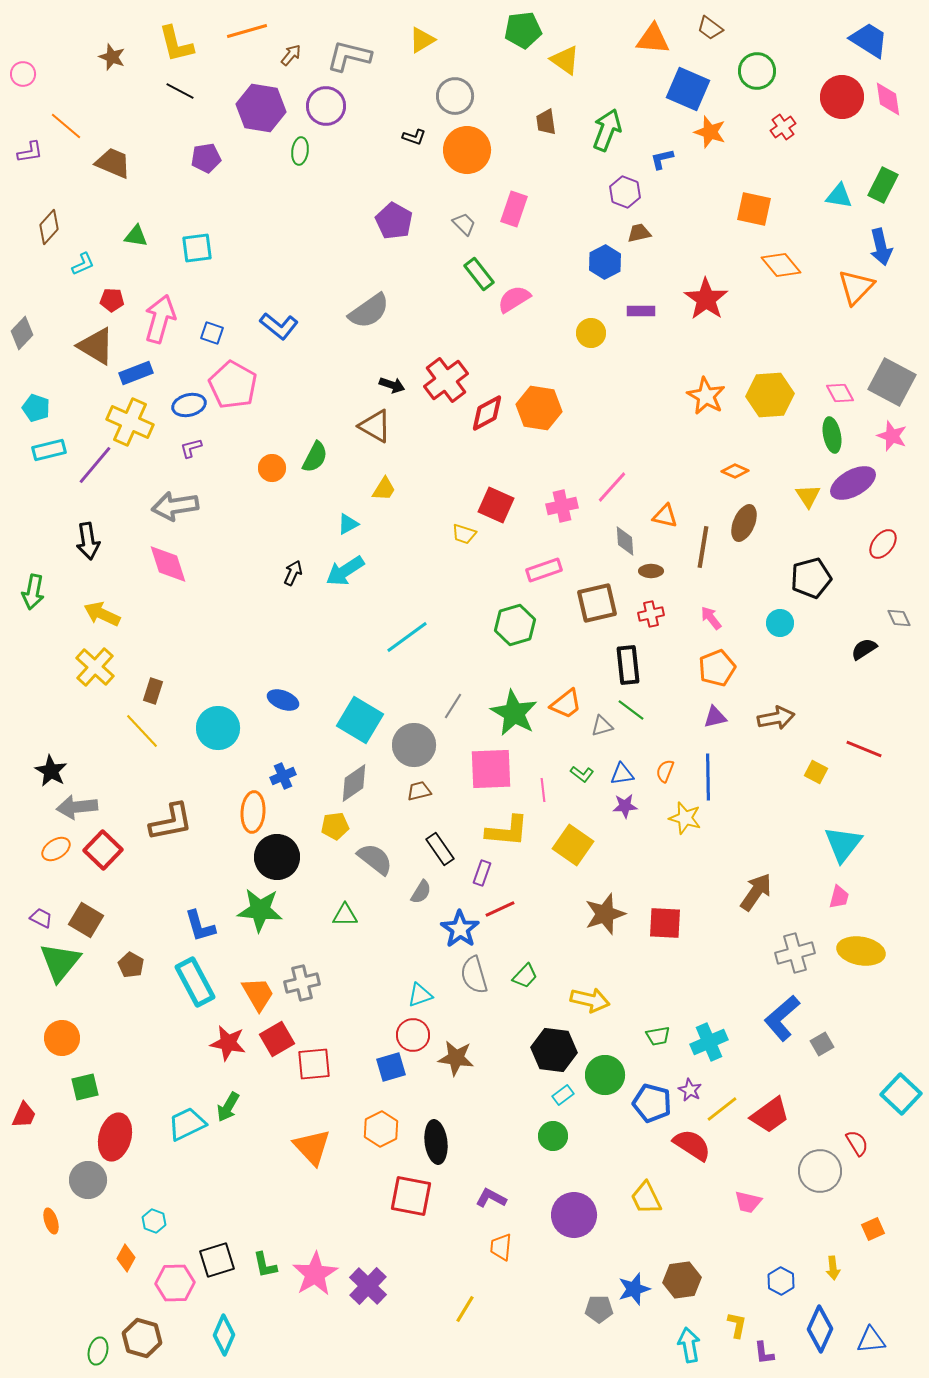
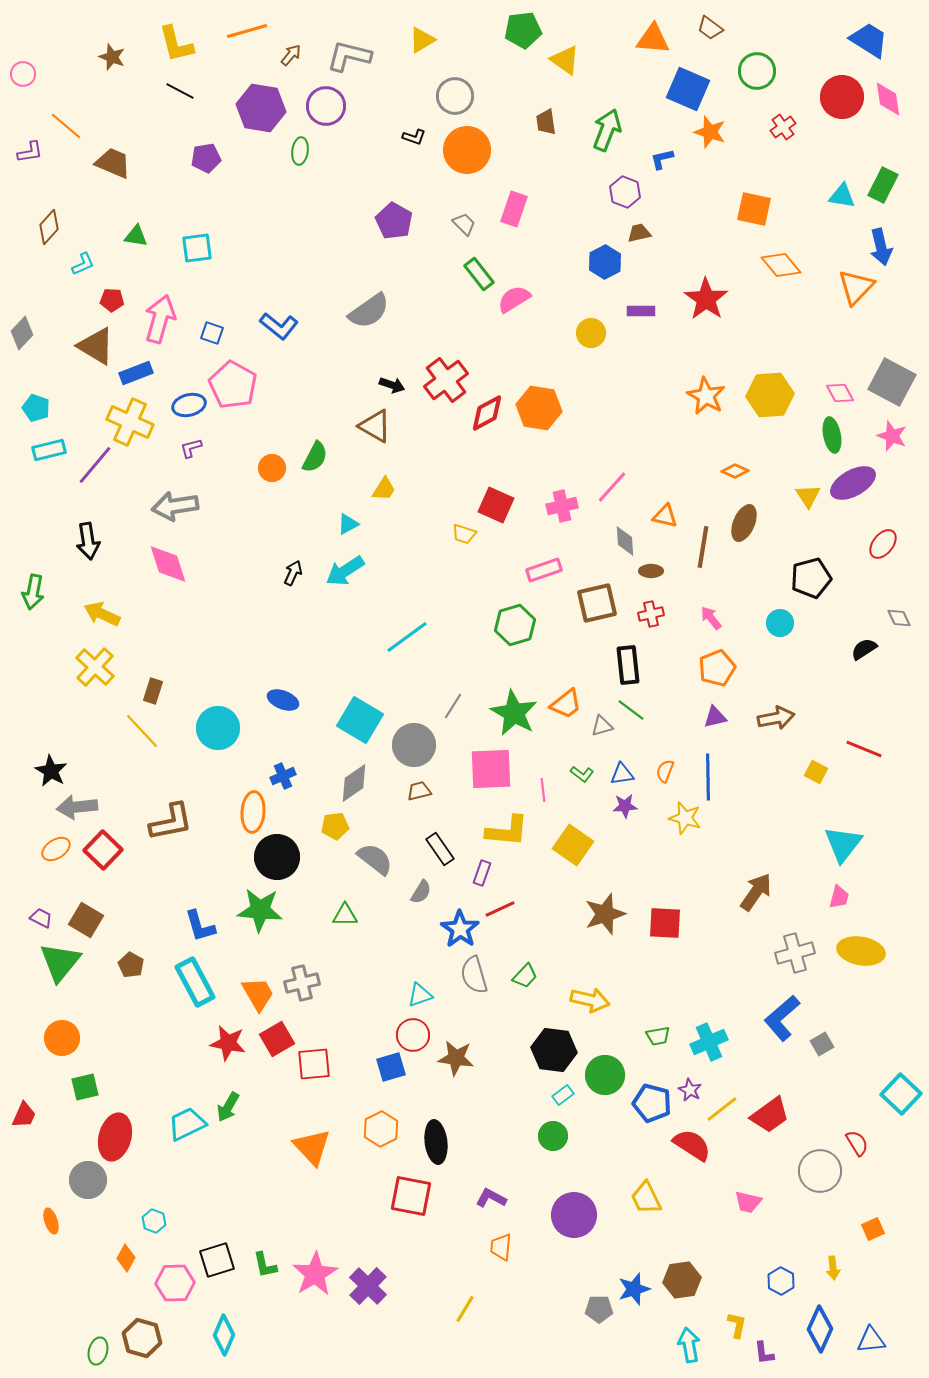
cyan triangle at (839, 196): moved 3 px right
